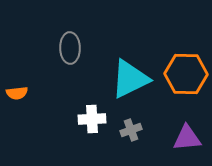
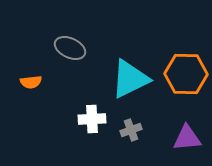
gray ellipse: rotated 64 degrees counterclockwise
orange semicircle: moved 14 px right, 11 px up
